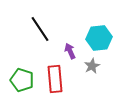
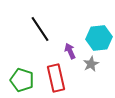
gray star: moved 1 px left, 2 px up
red rectangle: moved 1 px right, 1 px up; rotated 8 degrees counterclockwise
